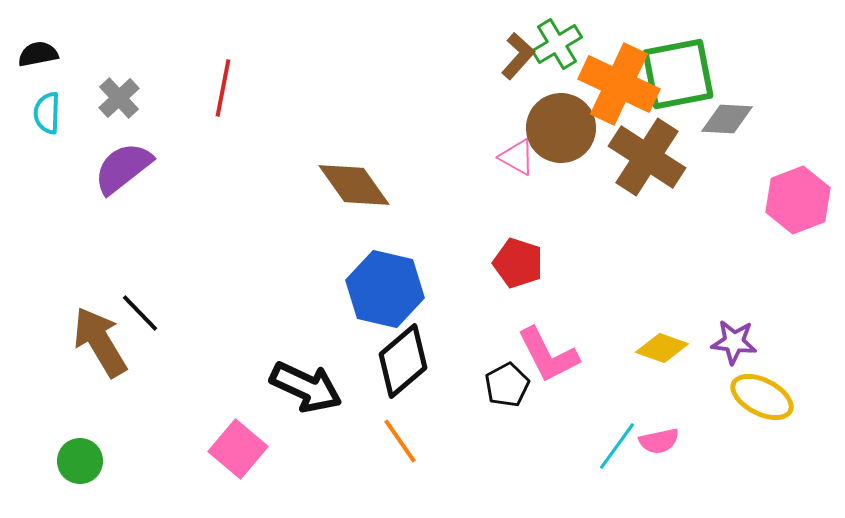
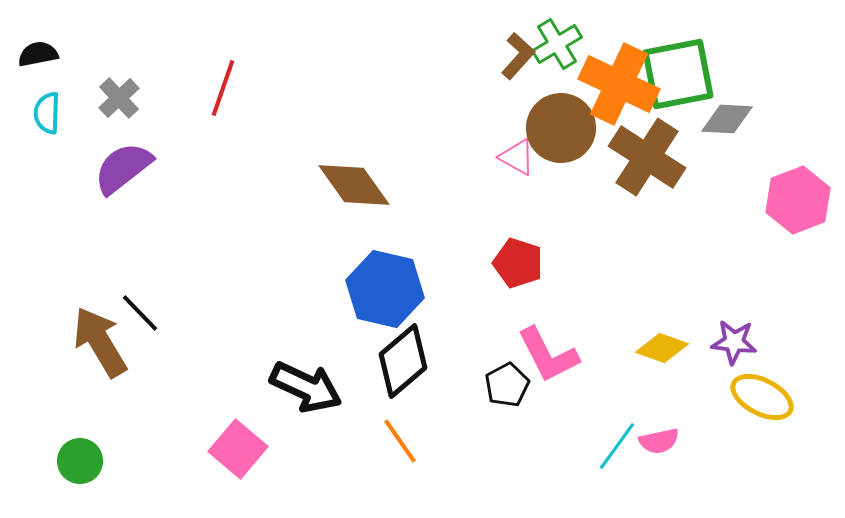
red line: rotated 8 degrees clockwise
